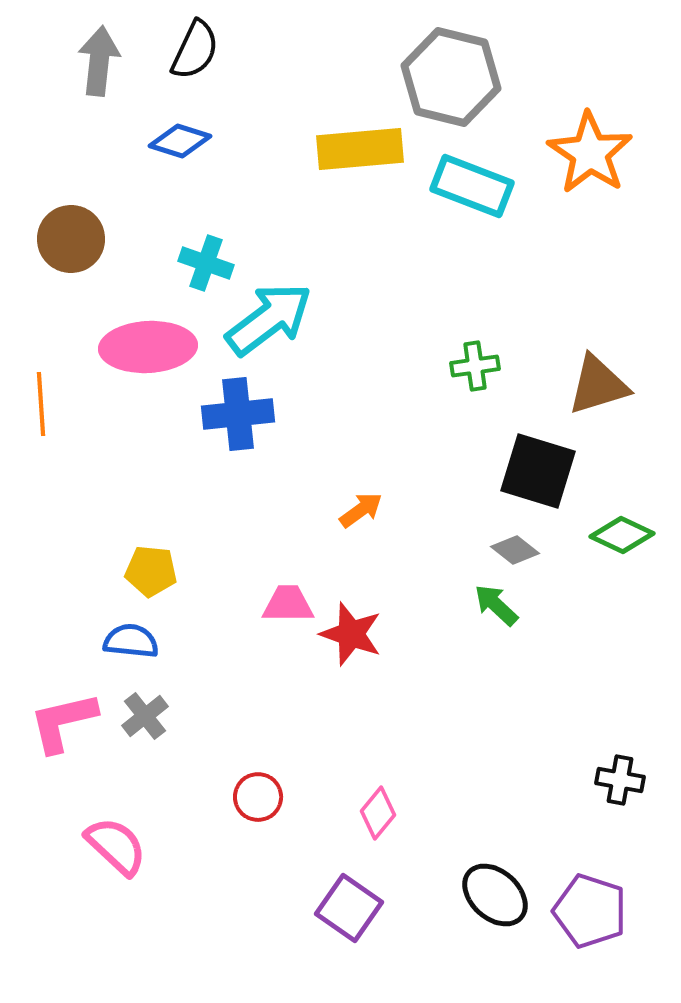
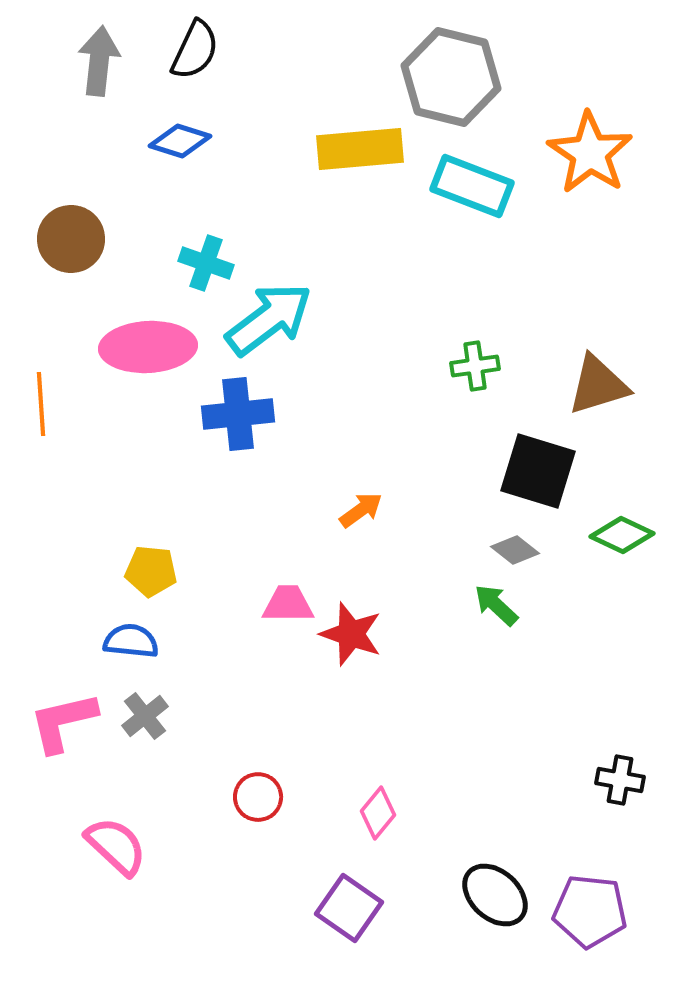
purple pentagon: rotated 12 degrees counterclockwise
